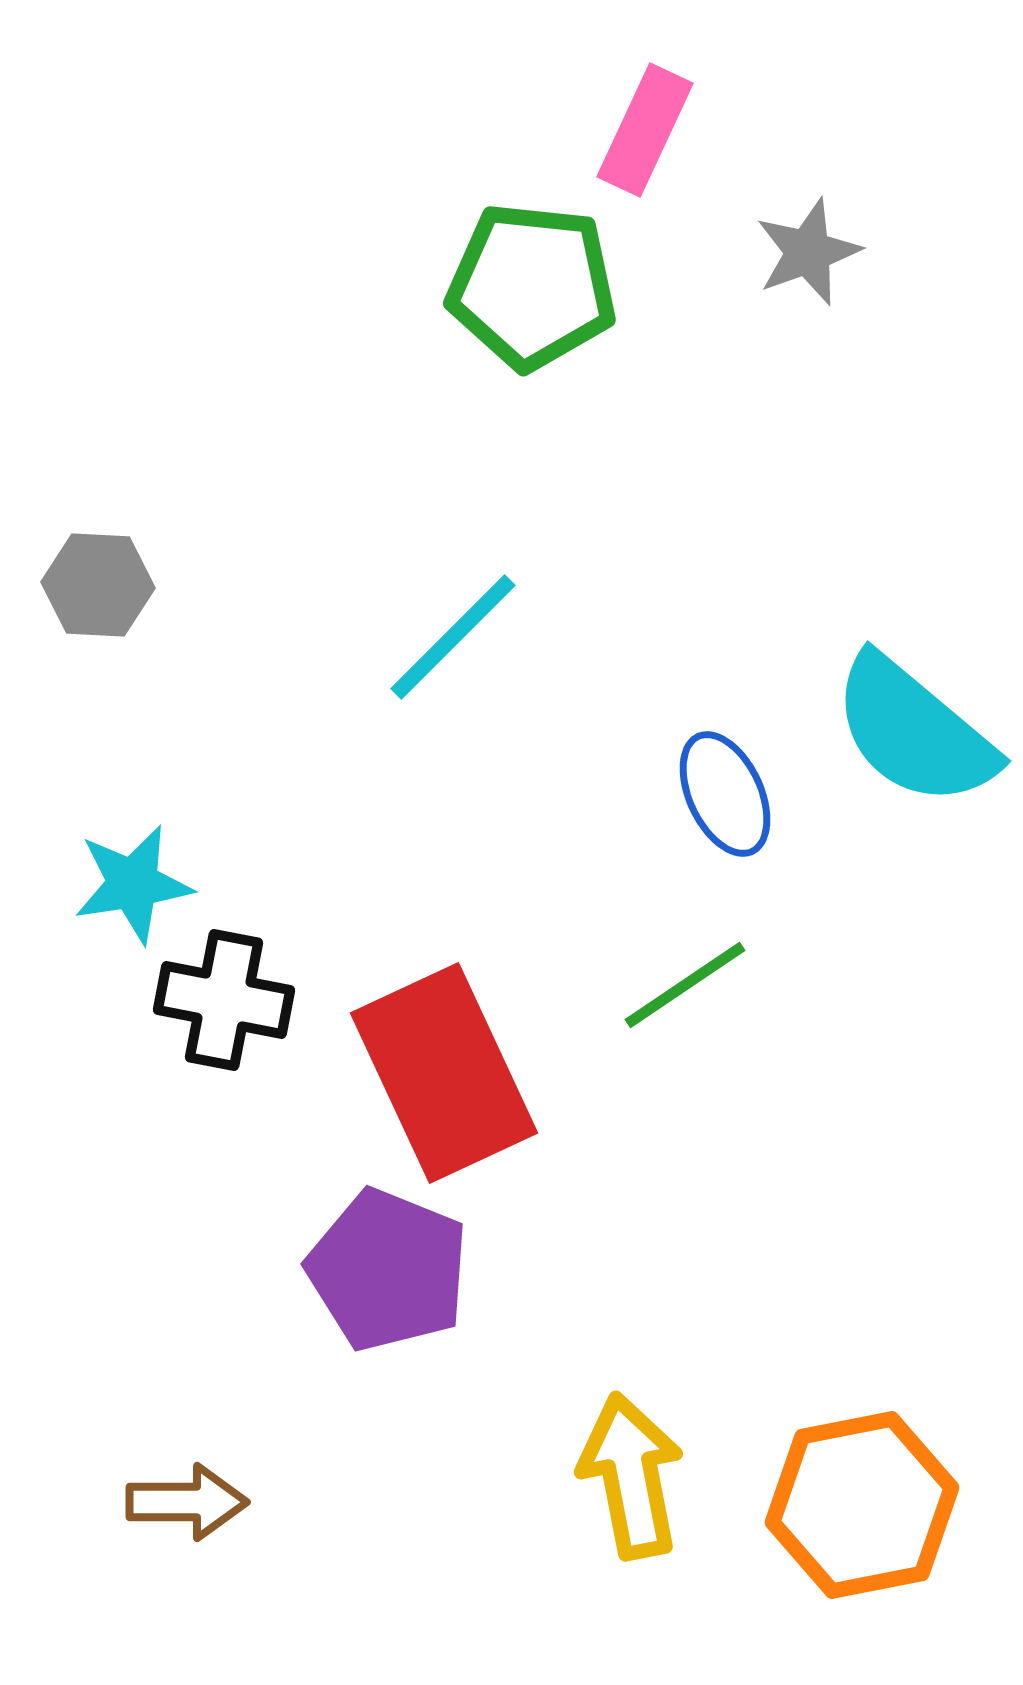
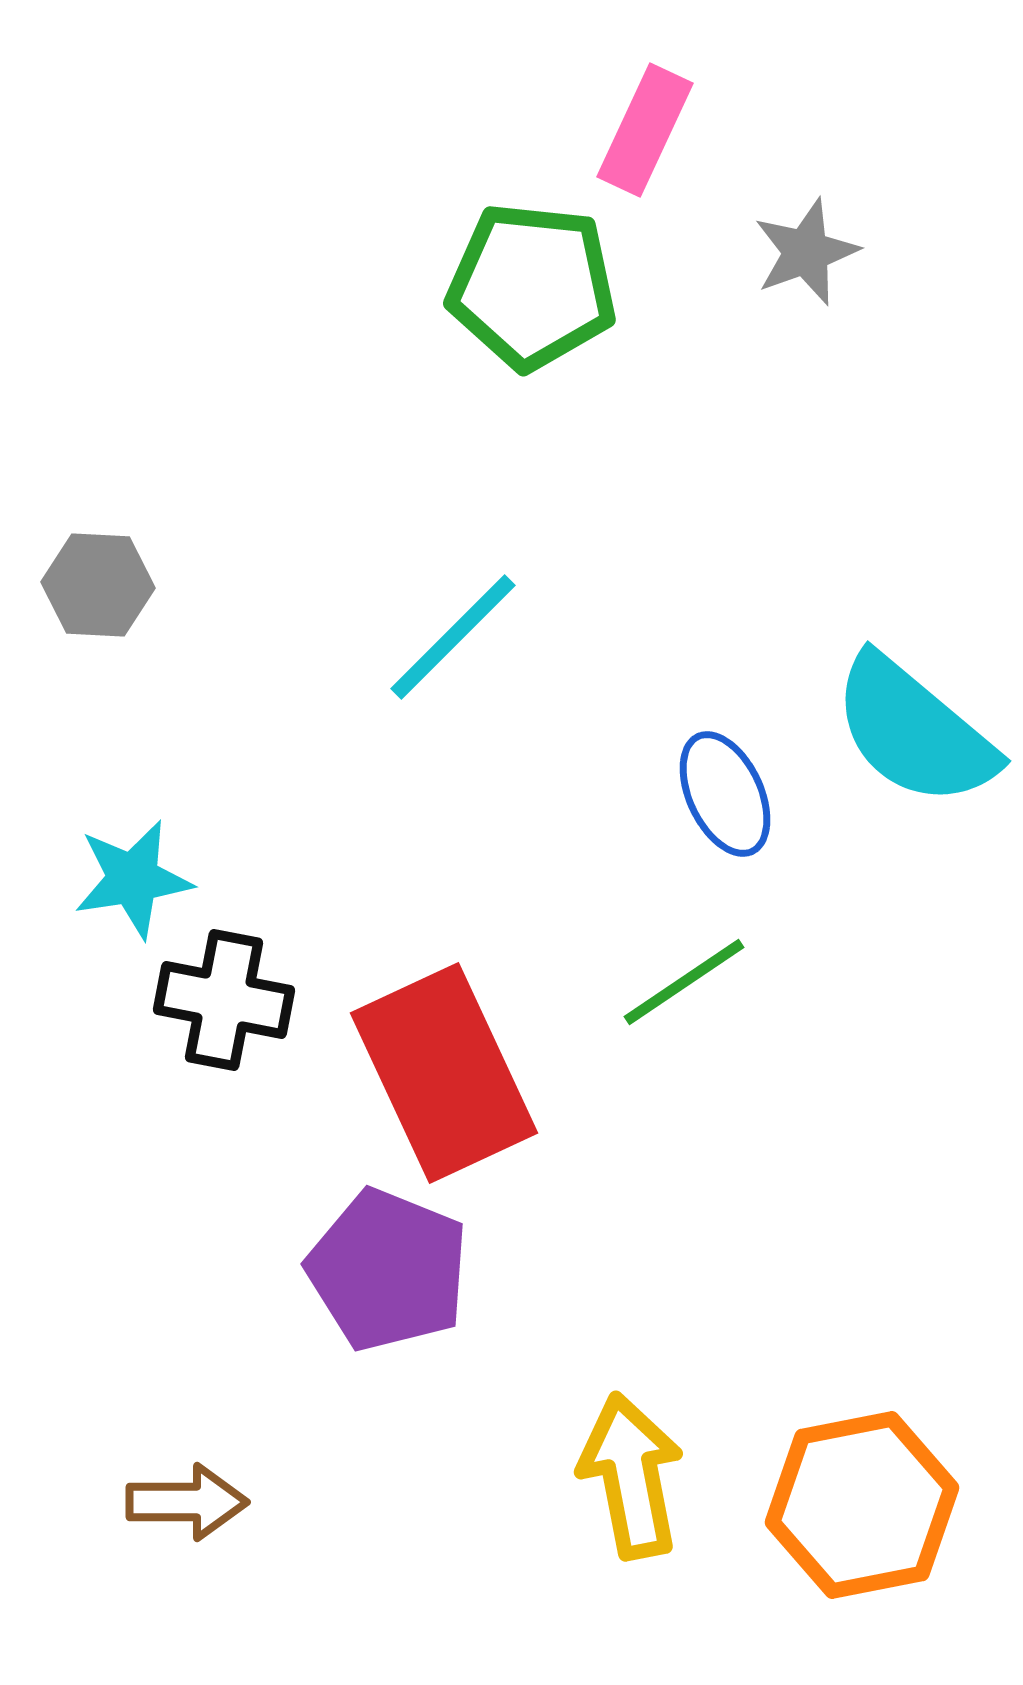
gray star: moved 2 px left
cyan star: moved 5 px up
green line: moved 1 px left, 3 px up
